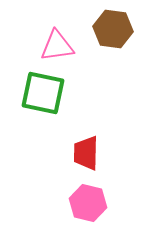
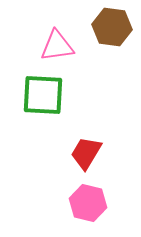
brown hexagon: moved 1 px left, 2 px up
green square: moved 2 px down; rotated 9 degrees counterclockwise
red trapezoid: rotated 30 degrees clockwise
